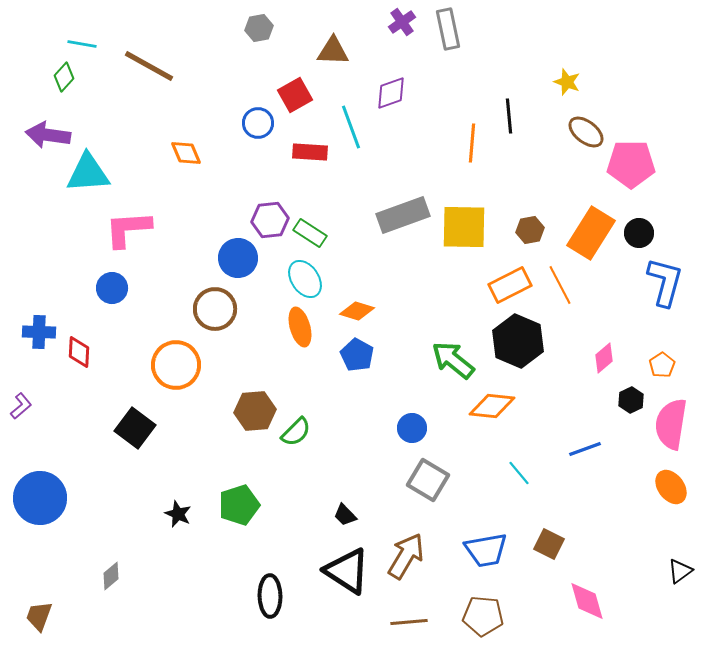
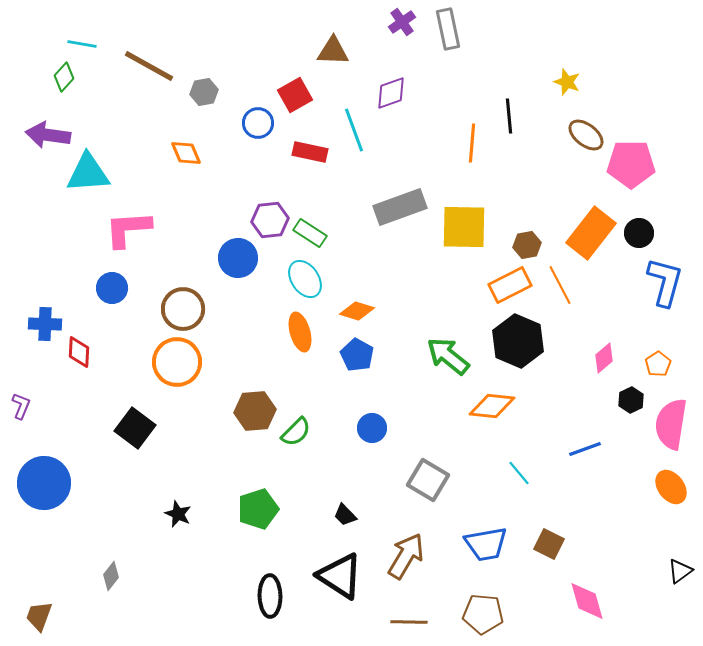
gray hexagon at (259, 28): moved 55 px left, 64 px down
cyan line at (351, 127): moved 3 px right, 3 px down
brown ellipse at (586, 132): moved 3 px down
red rectangle at (310, 152): rotated 8 degrees clockwise
gray rectangle at (403, 215): moved 3 px left, 8 px up
brown hexagon at (530, 230): moved 3 px left, 15 px down
orange rectangle at (591, 233): rotated 6 degrees clockwise
brown circle at (215, 309): moved 32 px left
orange ellipse at (300, 327): moved 5 px down
blue cross at (39, 332): moved 6 px right, 8 px up
green arrow at (453, 360): moved 5 px left, 4 px up
orange circle at (176, 365): moved 1 px right, 3 px up
orange pentagon at (662, 365): moved 4 px left, 1 px up
purple L-shape at (21, 406): rotated 28 degrees counterclockwise
blue circle at (412, 428): moved 40 px left
blue circle at (40, 498): moved 4 px right, 15 px up
green pentagon at (239, 505): moved 19 px right, 4 px down
blue trapezoid at (486, 550): moved 6 px up
black triangle at (347, 571): moved 7 px left, 5 px down
gray diamond at (111, 576): rotated 12 degrees counterclockwise
brown pentagon at (483, 616): moved 2 px up
brown line at (409, 622): rotated 6 degrees clockwise
